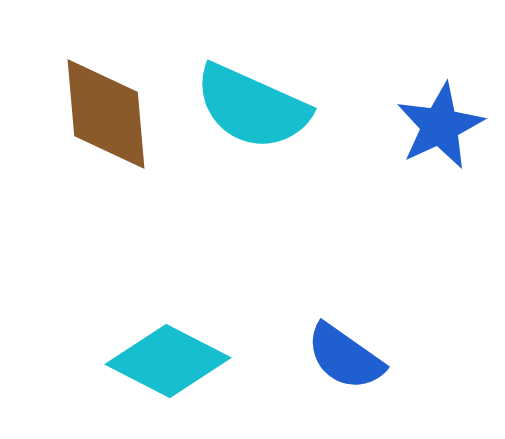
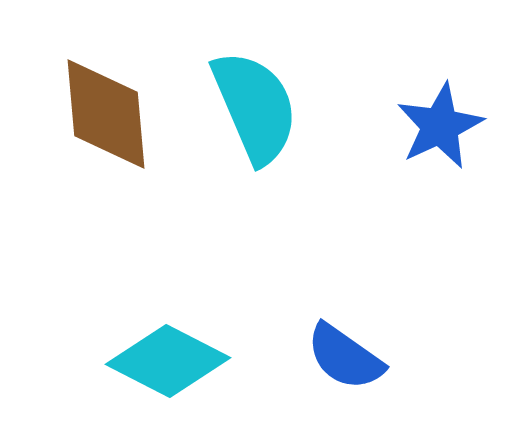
cyan semicircle: moved 3 px right; rotated 137 degrees counterclockwise
